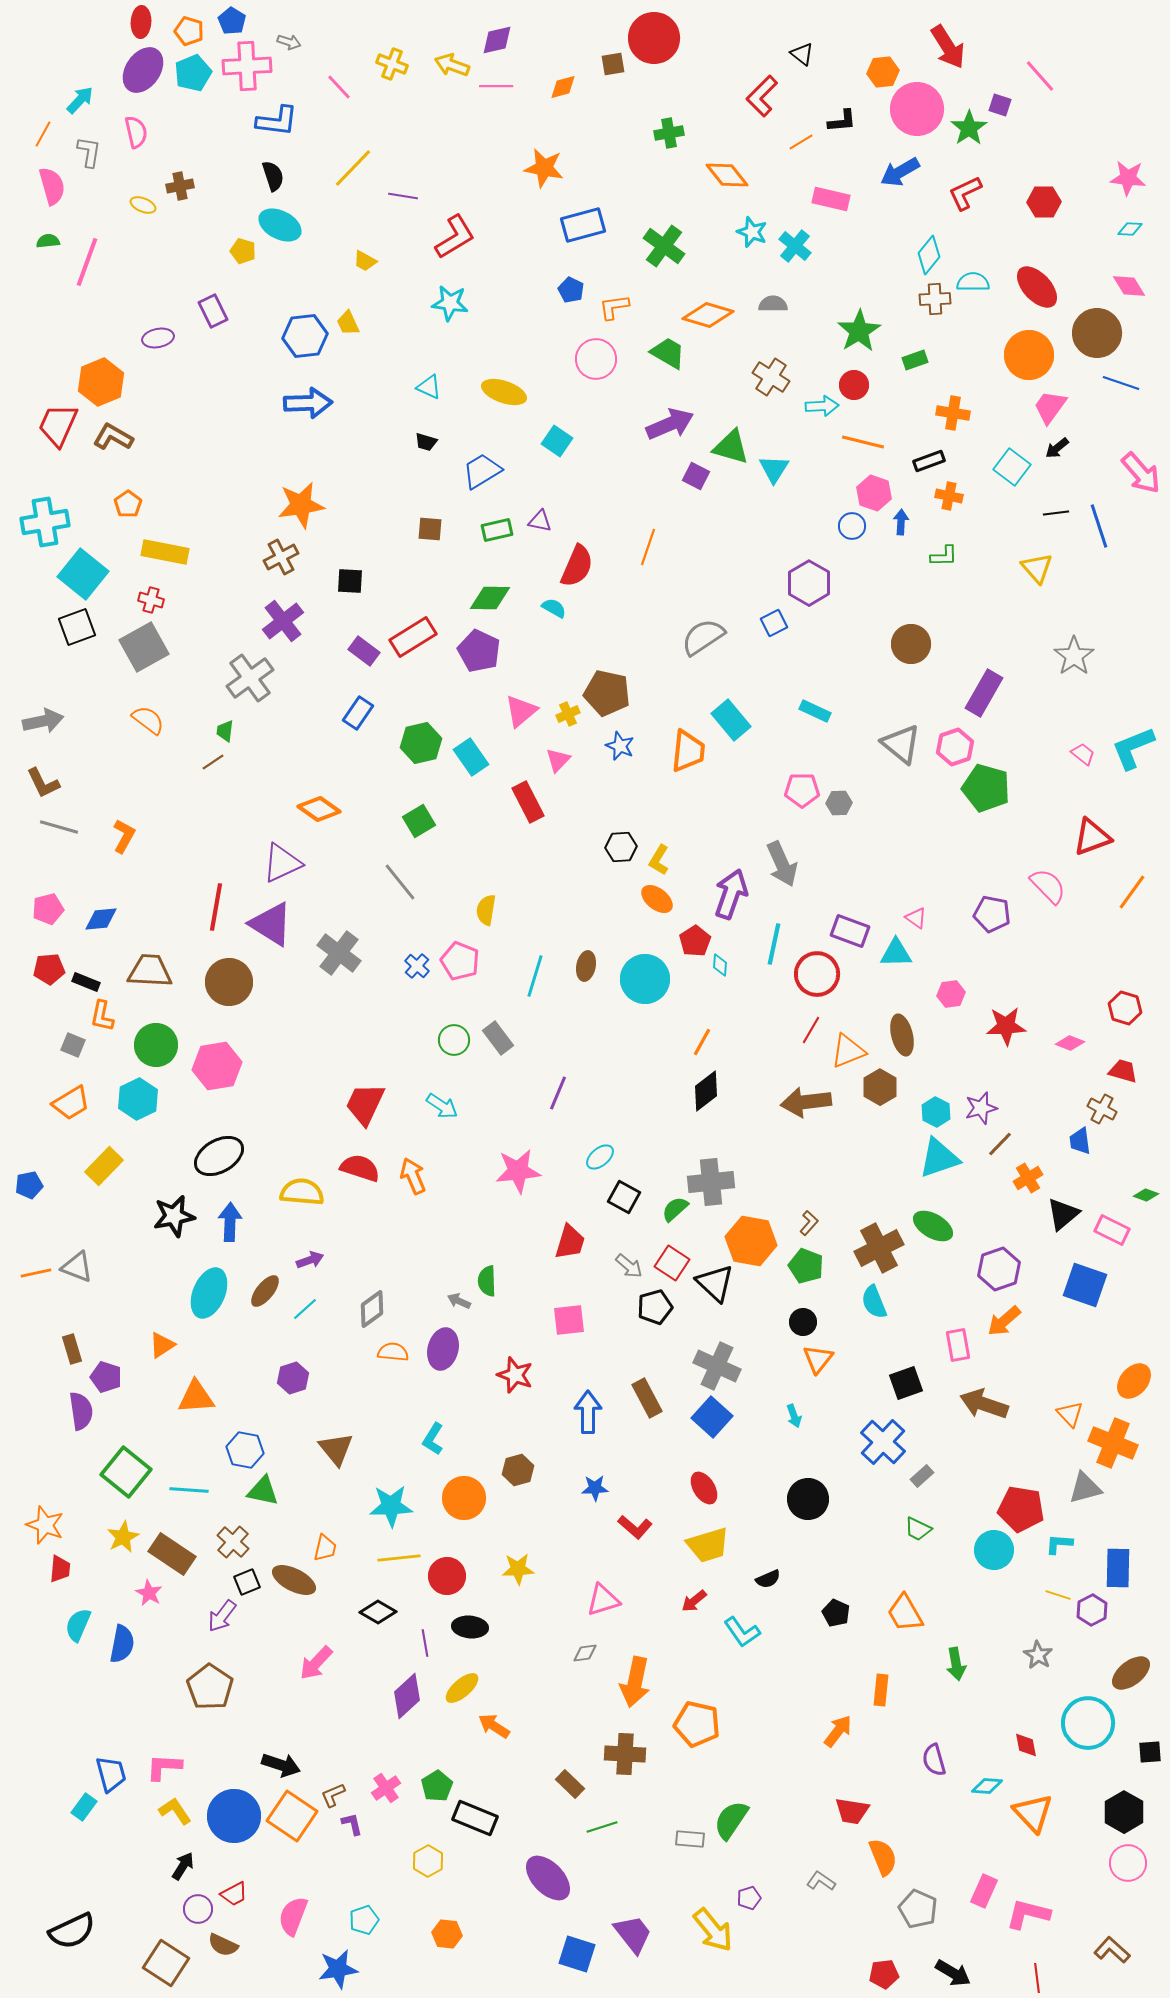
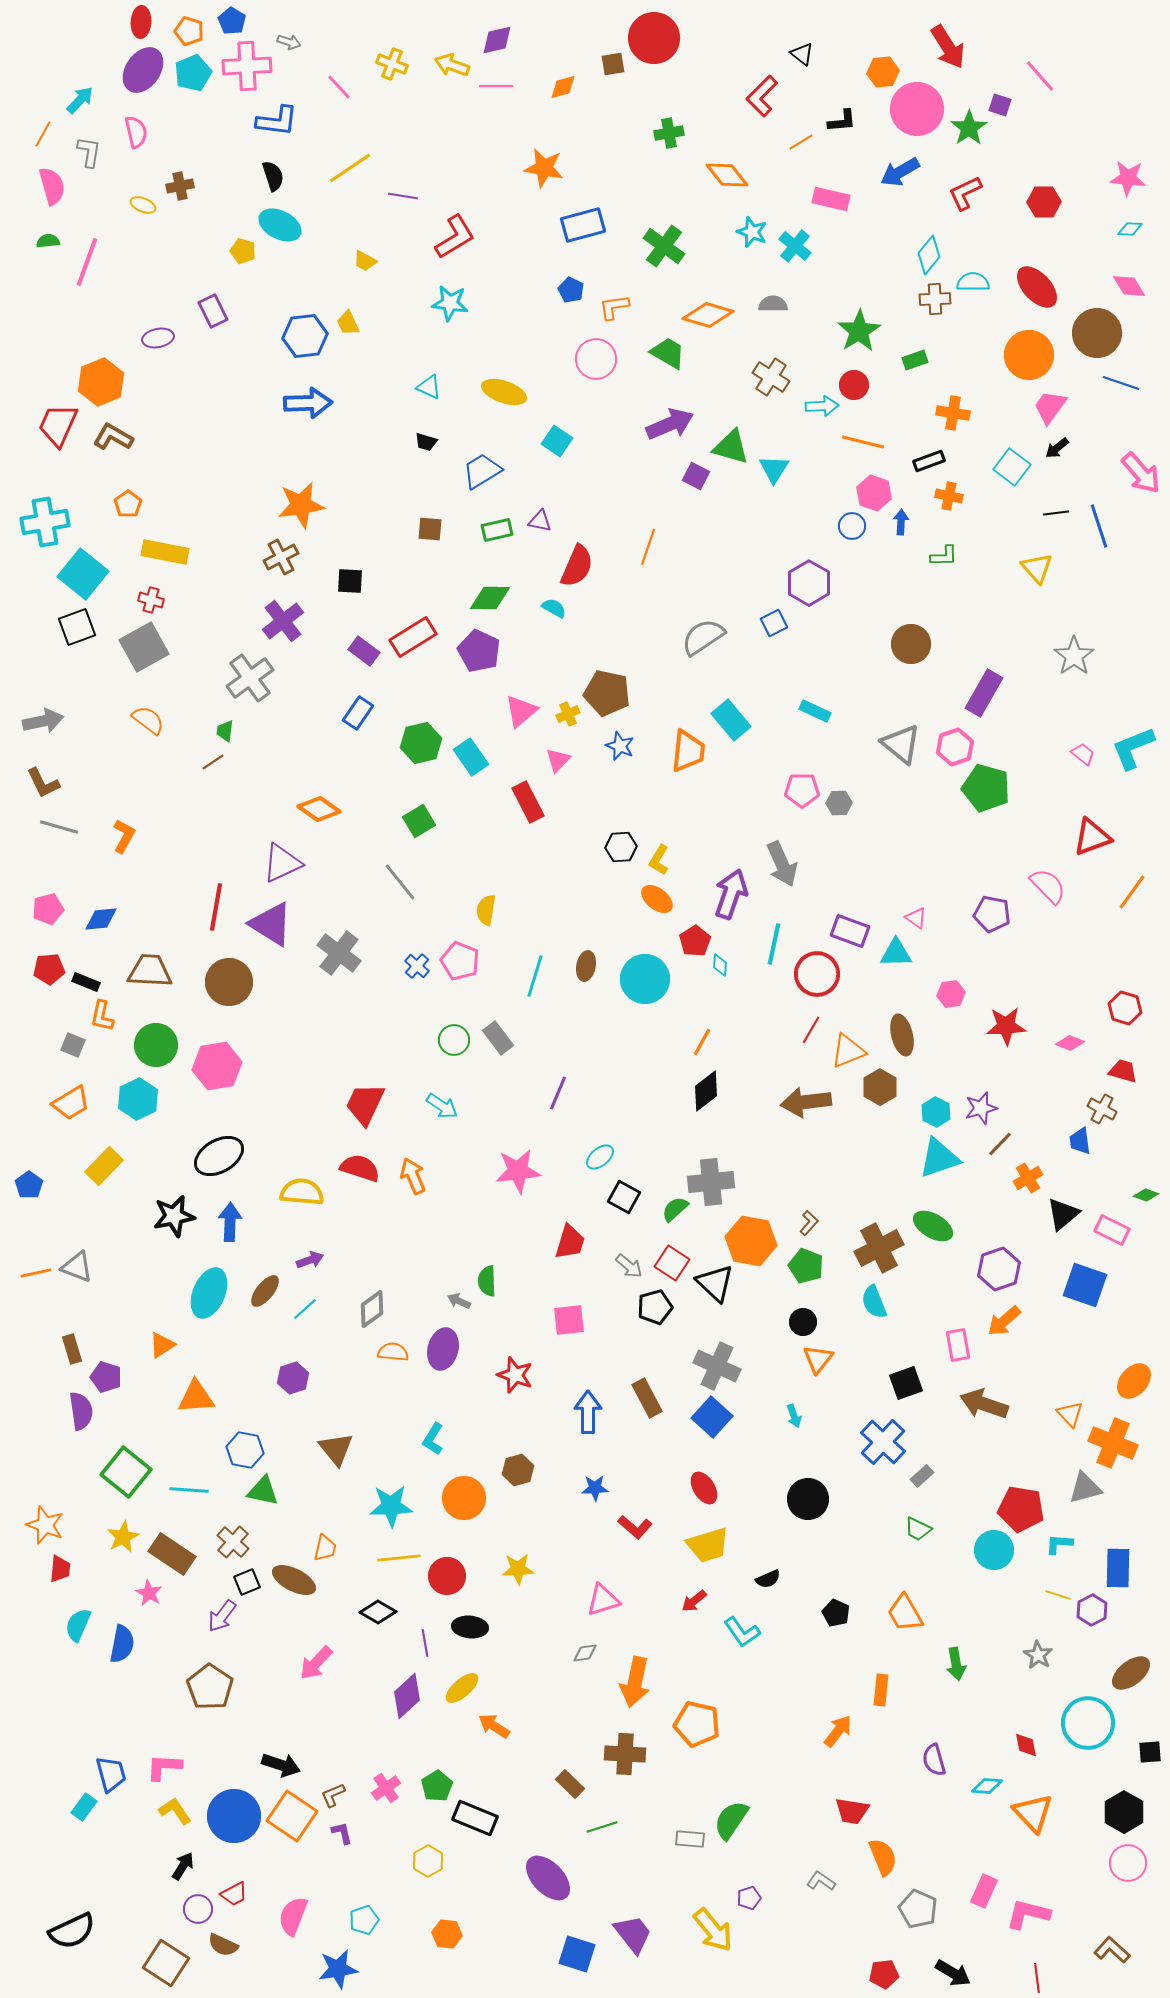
yellow line at (353, 168): moved 3 px left; rotated 12 degrees clockwise
blue pentagon at (29, 1185): rotated 24 degrees counterclockwise
purple L-shape at (352, 1824): moved 10 px left, 9 px down
